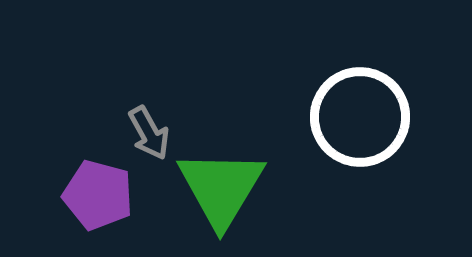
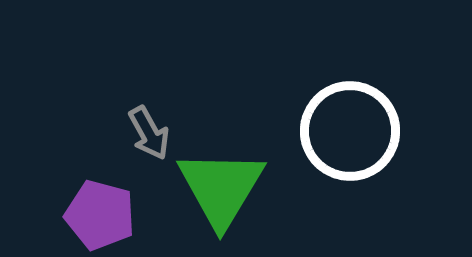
white circle: moved 10 px left, 14 px down
purple pentagon: moved 2 px right, 20 px down
